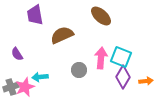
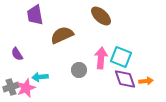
purple diamond: moved 2 px right, 2 px down; rotated 50 degrees counterclockwise
pink star: moved 1 px right, 1 px down
